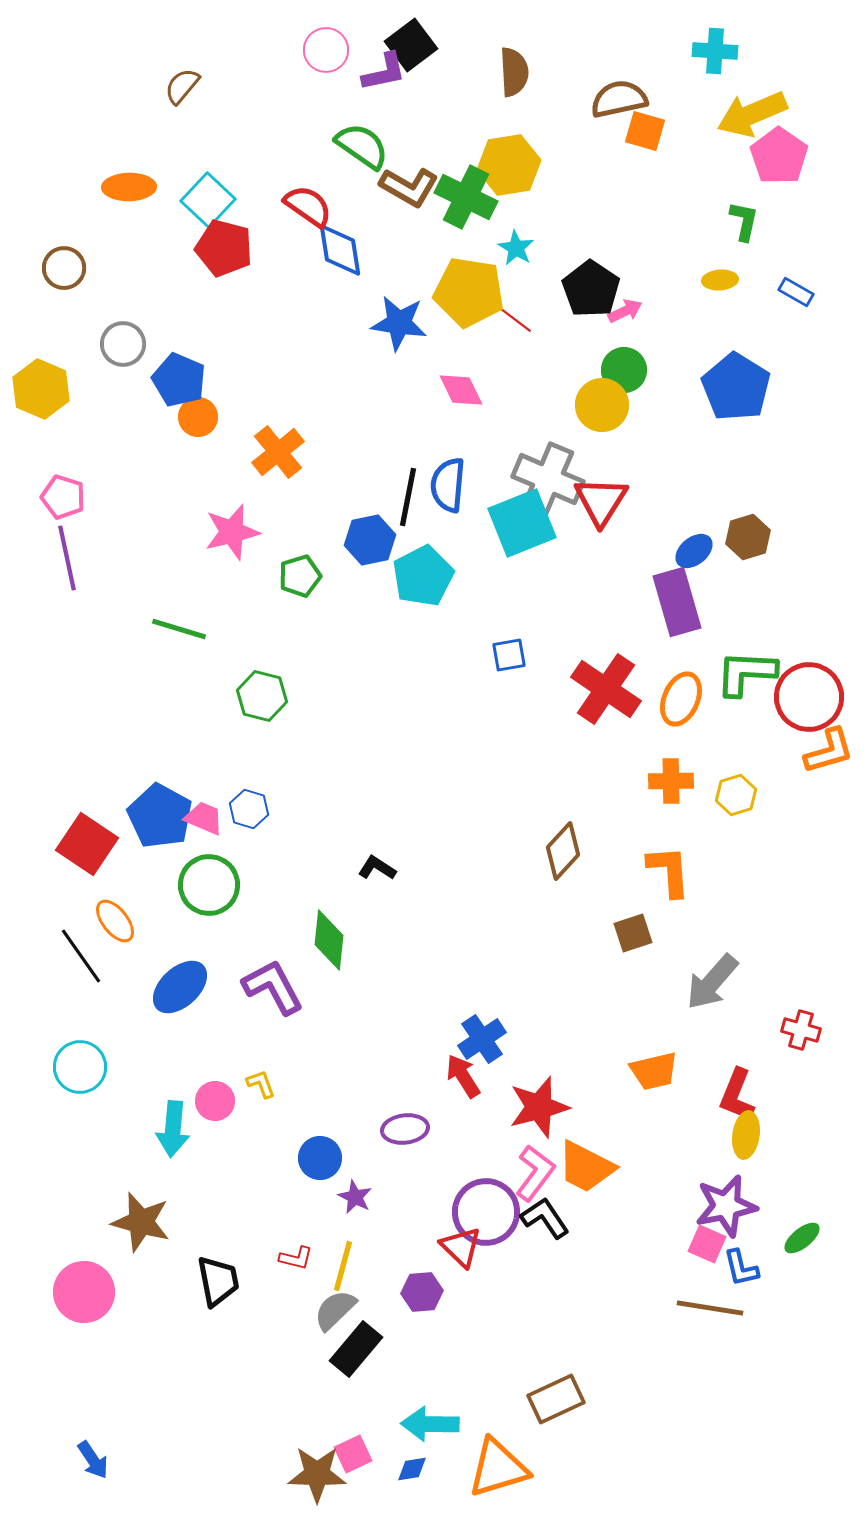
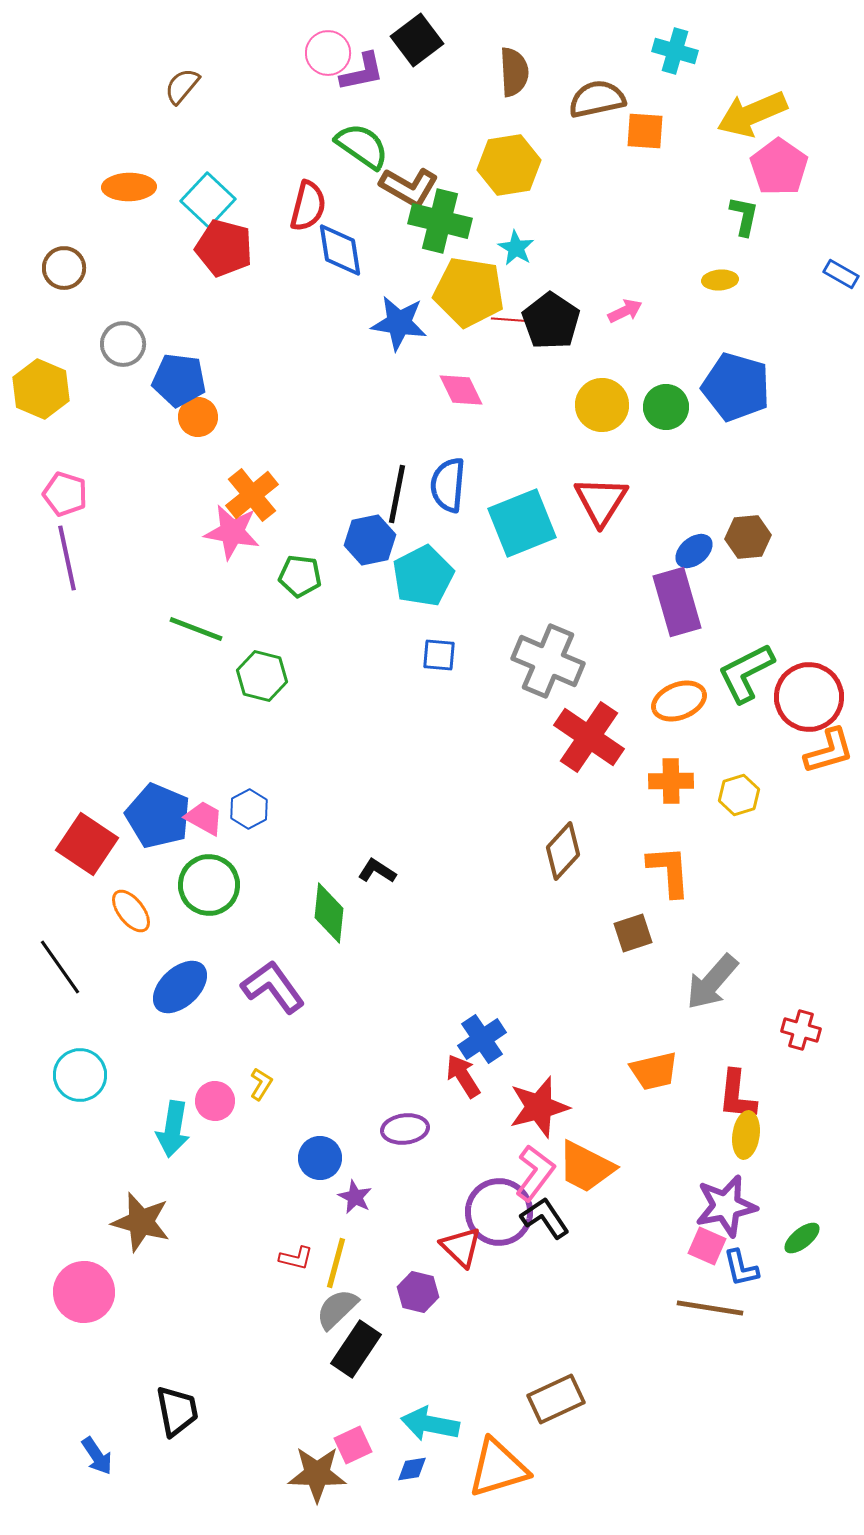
black square at (411, 45): moved 6 px right, 5 px up
pink circle at (326, 50): moved 2 px right, 3 px down
cyan cross at (715, 51): moved 40 px left; rotated 12 degrees clockwise
purple L-shape at (384, 72): moved 22 px left
brown semicircle at (619, 99): moved 22 px left
orange square at (645, 131): rotated 12 degrees counterclockwise
pink pentagon at (779, 156): moved 11 px down
green cross at (466, 197): moved 26 px left, 24 px down; rotated 12 degrees counterclockwise
red semicircle at (308, 206): rotated 69 degrees clockwise
green L-shape at (744, 221): moved 5 px up
black pentagon at (591, 289): moved 40 px left, 32 px down
blue rectangle at (796, 292): moved 45 px right, 18 px up
red line at (513, 318): moved 2 px down; rotated 33 degrees counterclockwise
green circle at (624, 370): moved 42 px right, 37 px down
blue pentagon at (179, 380): rotated 16 degrees counterclockwise
blue pentagon at (736, 387): rotated 16 degrees counterclockwise
orange cross at (278, 452): moved 26 px left, 43 px down
gray cross at (548, 479): moved 182 px down
pink pentagon at (63, 497): moved 2 px right, 3 px up
black line at (408, 497): moved 11 px left, 3 px up
pink star at (232, 532): rotated 24 degrees clockwise
brown hexagon at (748, 537): rotated 12 degrees clockwise
green pentagon at (300, 576): rotated 24 degrees clockwise
green line at (179, 629): moved 17 px right; rotated 4 degrees clockwise
blue square at (509, 655): moved 70 px left; rotated 15 degrees clockwise
green L-shape at (746, 673): rotated 30 degrees counterclockwise
red cross at (606, 689): moved 17 px left, 48 px down
green hexagon at (262, 696): moved 20 px up
orange ellipse at (681, 699): moved 2 px left, 2 px down; rotated 46 degrees clockwise
yellow hexagon at (736, 795): moved 3 px right
blue hexagon at (249, 809): rotated 15 degrees clockwise
blue pentagon at (160, 816): moved 2 px left; rotated 6 degrees counterclockwise
pink trapezoid at (204, 818): rotated 6 degrees clockwise
black L-shape at (377, 868): moved 3 px down
orange ellipse at (115, 921): moved 16 px right, 10 px up
green diamond at (329, 940): moved 27 px up
black line at (81, 956): moved 21 px left, 11 px down
purple L-shape at (273, 987): rotated 8 degrees counterclockwise
cyan circle at (80, 1067): moved 8 px down
yellow L-shape at (261, 1084): rotated 52 degrees clockwise
red L-shape at (737, 1095): rotated 16 degrees counterclockwise
cyan arrow at (173, 1129): rotated 4 degrees clockwise
purple circle at (486, 1212): moved 13 px right
pink square at (707, 1244): moved 2 px down
yellow line at (343, 1266): moved 7 px left, 3 px up
black trapezoid at (218, 1281): moved 41 px left, 130 px down
purple hexagon at (422, 1292): moved 4 px left; rotated 18 degrees clockwise
gray semicircle at (335, 1310): moved 2 px right, 1 px up
black rectangle at (356, 1349): rotated 6 degrees counterclockwise
cyan arrow at (430, 1424): rotated 10 degrees clockwise
pink square at (353, 1454): moved 9 px up
blue arrow at (93, 1460): moved 4 px right, 4 px up
